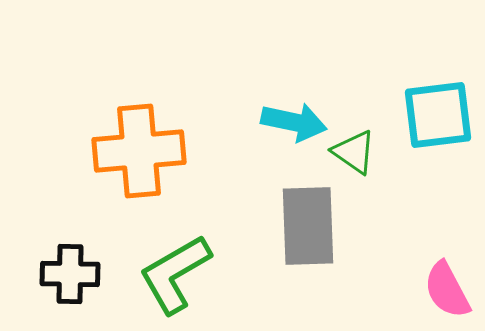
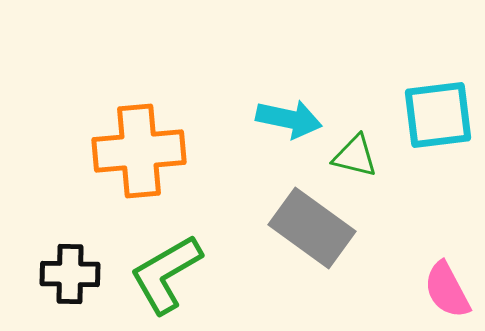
cyan arrow: moved 5 px left, 3 px up
green triangle: moved 1 px right, 4 px down; rotated 21 degrees counterclockwise
gray rectangle: moved 4 px right, 2 px down; rotated 52 degrees counterclockwise
green L-shape: moved 9 px left
